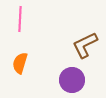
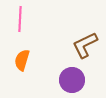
orange semicircle: moved 2 px right, 3 px up
